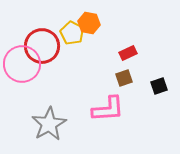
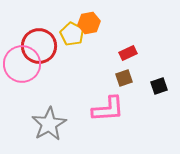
orange hexagon: rotated 20 degrees counterclockwise
yellow pentagon: moved 1 px down
red circle: moved 3 px left
